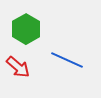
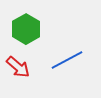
blue line: rotated 52 degrees counterclockwise
